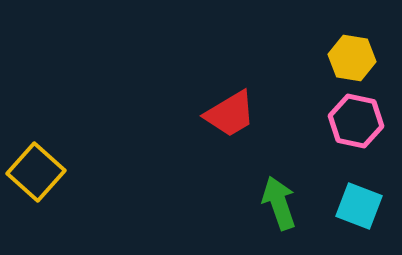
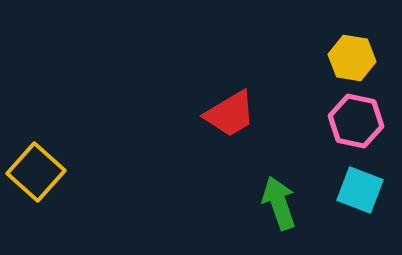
cyan square: moved 1 px right, 16 px up
